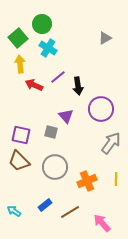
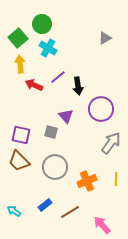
pink arrow: moved 2 px down
